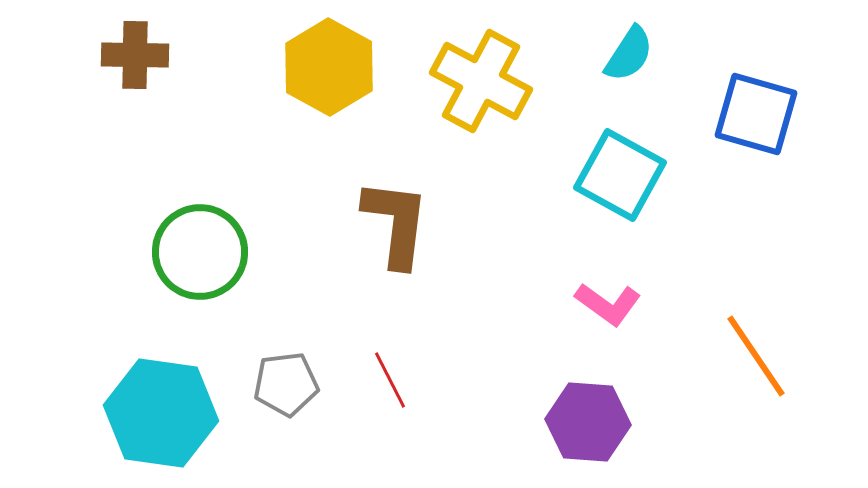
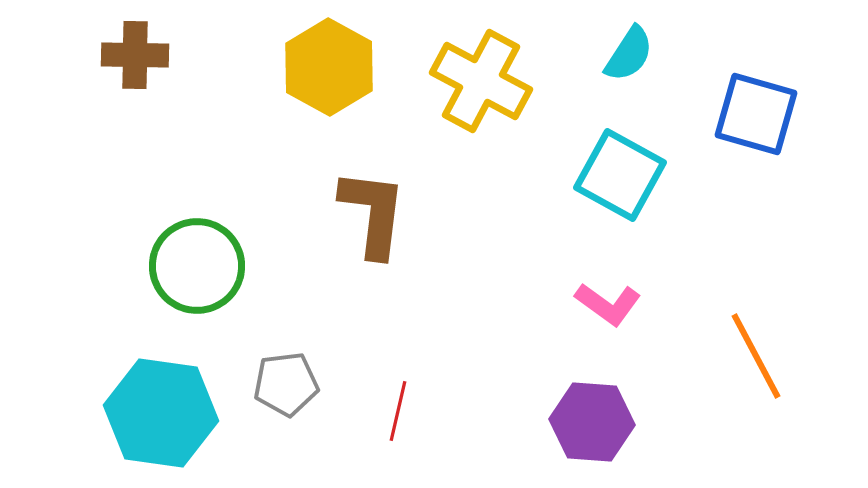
brown L-shape: moved 23 px left, 10 px up
green circle: moved 3 px left, 14 px down
orange line: rotated 6 degrees clockwise
red line: moved 8 px right, 31 px down; rotated 40 degrees clockwise
purple hexagon: moved 4 px right
